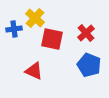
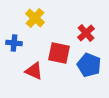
blue cross: moved 14 px down; rotated 14 degrees clockwise
red square: moved 7 px right, 14 px down
